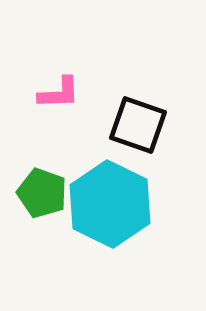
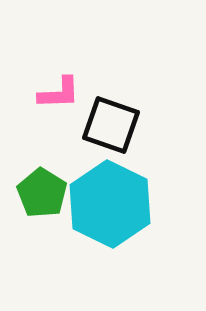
black square: moved 27 px left
green pentagon: rotated 12 degrees clockwise
